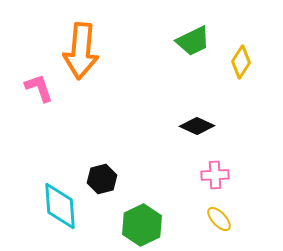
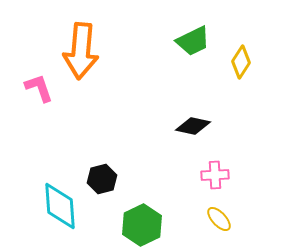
black diamond: moved 4 px left; rotated 12 degrees counterclockwise
